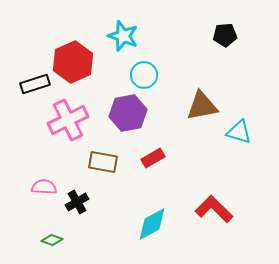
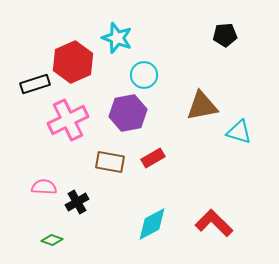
cyan star: moved 6 px left, 2 px down
brown rectangle: moved 7 px right
red L-shape: moved 14 px down
